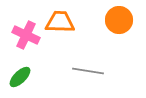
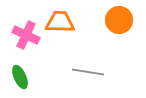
gray line: moved 1 px down
green ellipse: rotated 70 degrees counterclockwise
